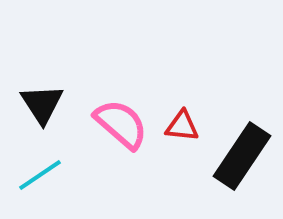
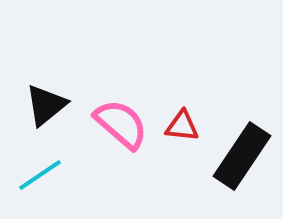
black triangle: moved 4 px right, 1 px down; rotated 24 degrees clockwise
